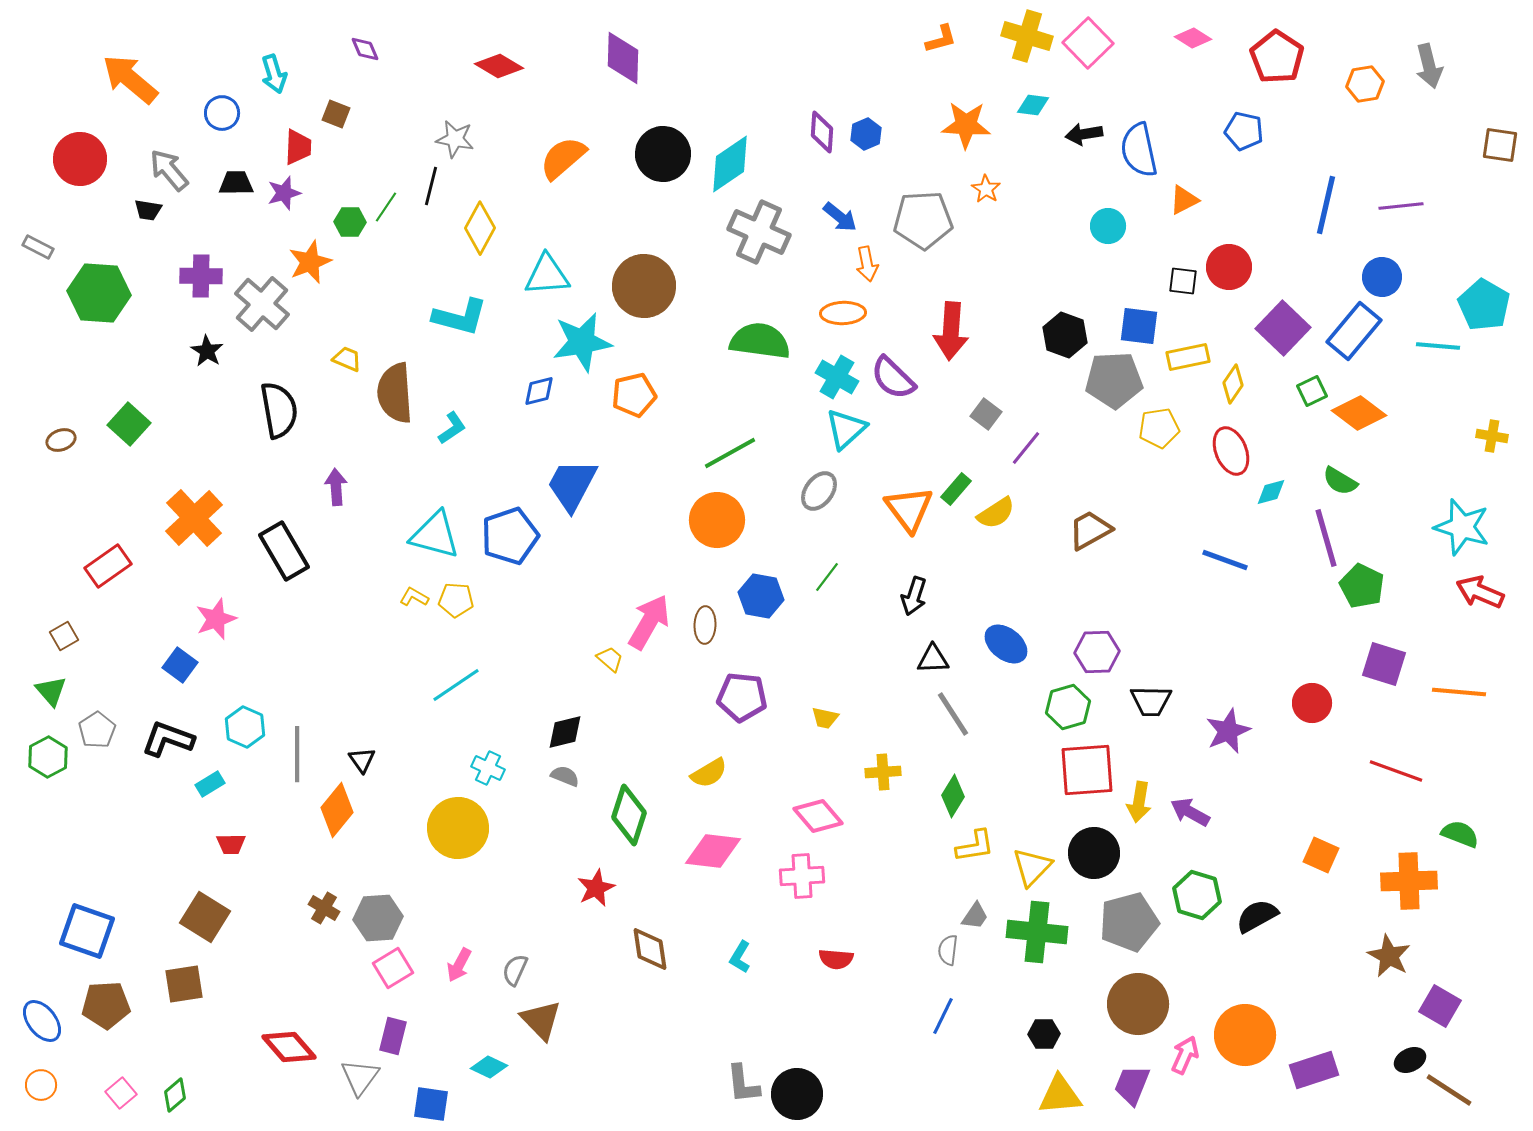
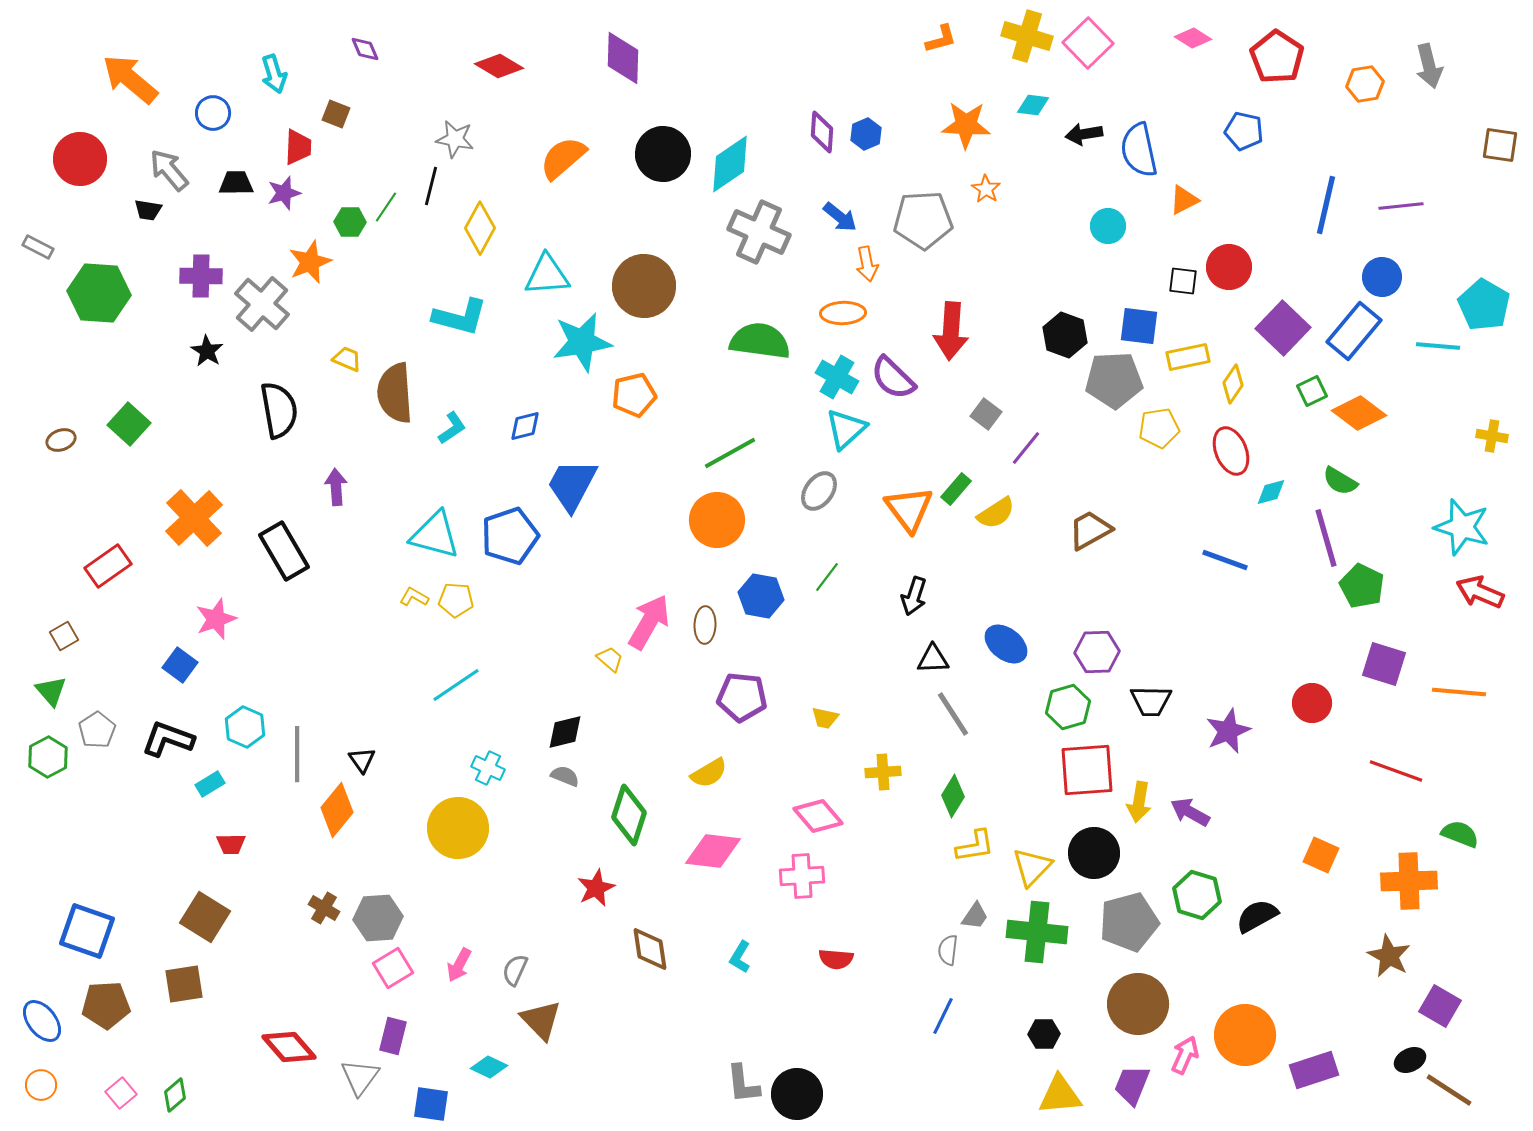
blue circle at (222, 113): moved 9 px left
blue diamond at (539, 391): moved 14 px left, 35 px down
